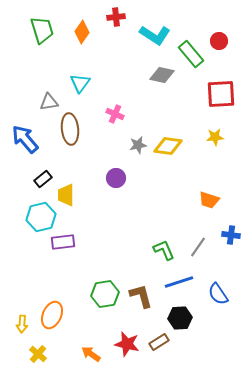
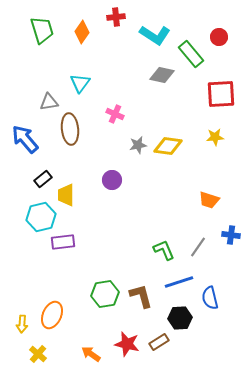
red circle: moved 4 px up
purple circle: moved 4 px left, 2 px down
blue semicircle: moved 8 px left, 4 px down; rotated 20 degrees clockwise
